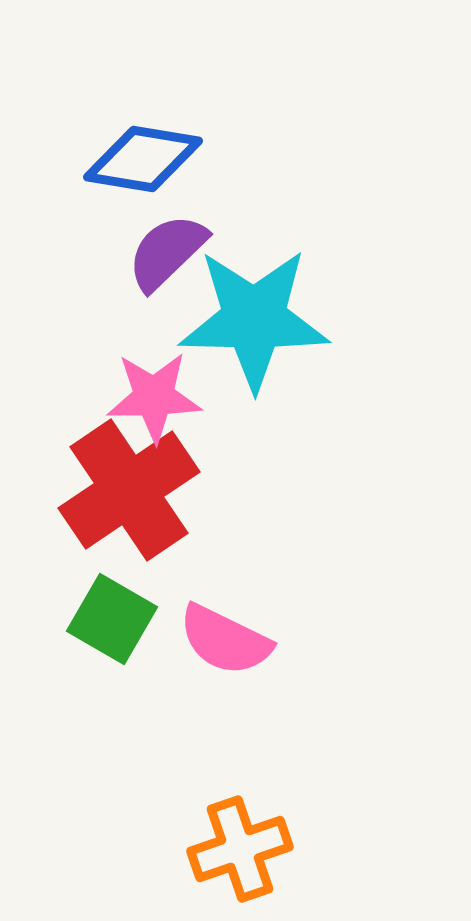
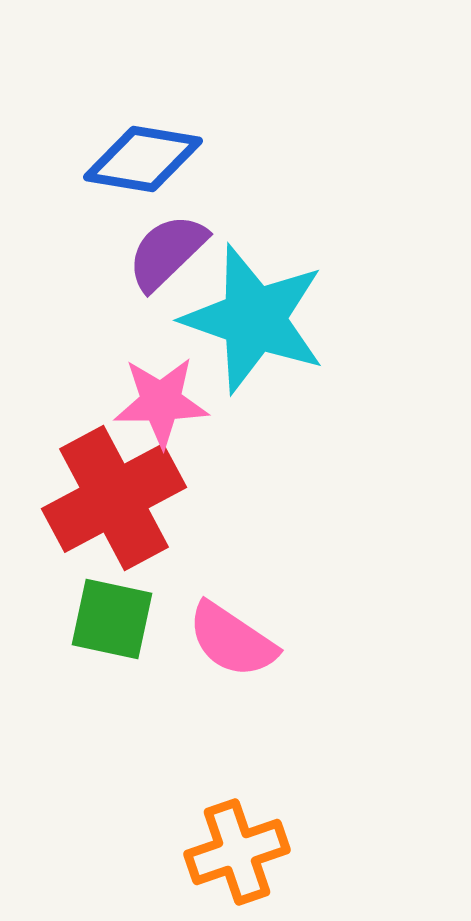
cyan star: rotated 18 degrees clockwise
pink star: moved 7 px right, 5 px down
red cross: moved 15 px left, 8 px down; rotated 6 degrees clockwise
green square: rotated 18 degrees counterclockwise
pink semicircle: moved 7 px right; rotated 8 degrees clockwise
orange cross: moved 3 px left, 3 px down
